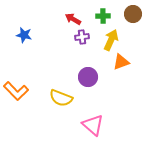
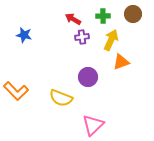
pink triangle: rotated 35 degrees clockwise
